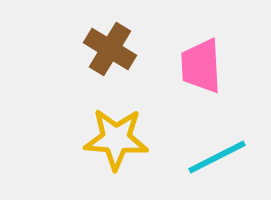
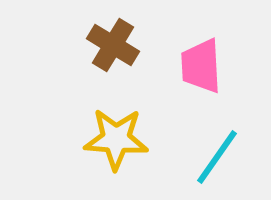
brown cross: moved 3 px right, 4 px up
cyan line: rotated 28 degrees counterclockwise
